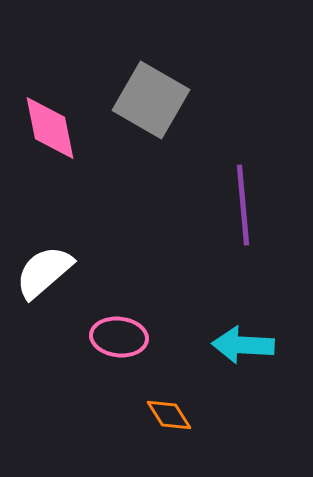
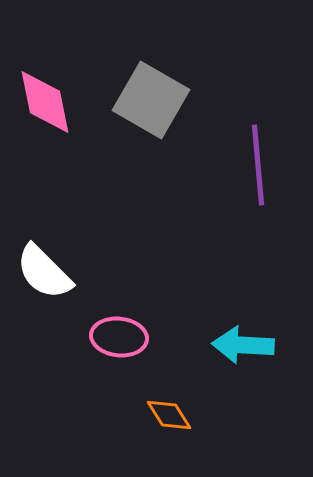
pink diamond: moved 5 px left, 26 px up
purple line: moved 15 px right, 40 px up
white semicircle: rotated 94 degrees counterclockwise
